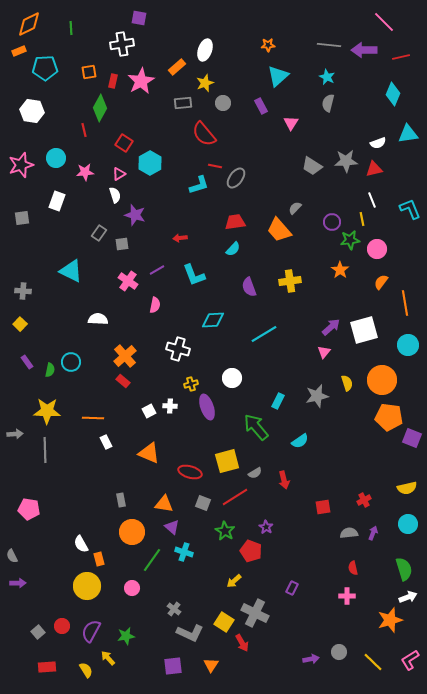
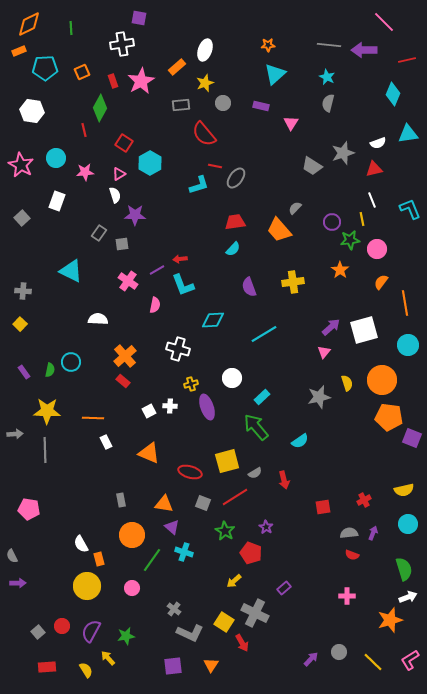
red line at (401, 57): moved 6 px right, 3 px down
orange square at (89, 72): moved 7 px left; rotated 14 degrees counterclockwise
cyan triangle at (278, 76): moved 3 px left, 2 px up
red rectangle at (113, 81): rotated 32 degrees counterclockwise
gray rectangle at (183, 103): moved 2 px left, 2 px down
purple rectangle at (261, 106): rotated 49 degrees counterclockwise
gray star at (346, 161): moved 3 px left, 8 px up; rotated 15 degrees counterclockwise
pink star at (21, 165): rotated 25 degrees counterclockwise
purple star at (135, 215): rotated 15 degrees counterclockwise
gray square at (22, 218): rotated 35 degrees counterclockwise
red arrow at (180, 238): moved 21 px down
cyan L-shape at (194, 275): moved 11 px left, 10 px down
yellow cross at (290, 281): moved 3 px right, 1 px down
purple rectangle at (27, 362): moved 3 px left, 10 px down
gray star at (317, 396): moved 2 px right, 1 px down
cyan rectangle at (278, 401): moved 16 px left, 4 px up; rotated 21 degrees clockwise
yellow semicircle at (407, 488): moved 3 px left, 2 px down
orange circle at (132, 532): moved 3 px down
red pentagon at (251, 551): moved 2 px down
red semicircle at (353, 568): moved 1 px left, 13 px up; rotated 56 degrees counterclockwise
purple rectangle at (292, 588): moved 8 px left; rotated 24 degrees clockwise
purple arrow at (311, 659): rotated 35 degrees counterclockwise
